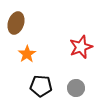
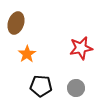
red star: moved 1 px down; rotated 10 degrees clockwise
